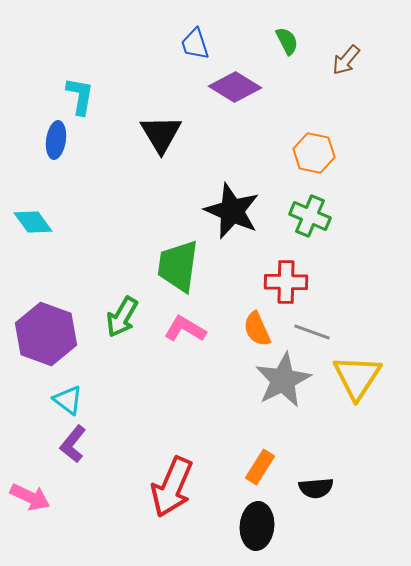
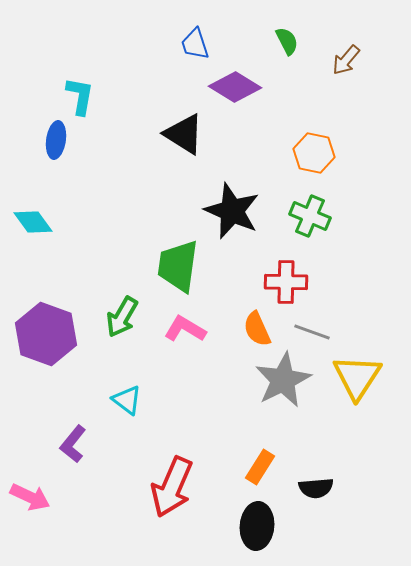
black triangle: moved 23 px right; rotated 27 degrees counterclockwise
cyan triangle: moved 59 px right
